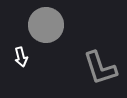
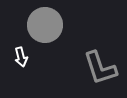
gray circle: moved 1 px left
